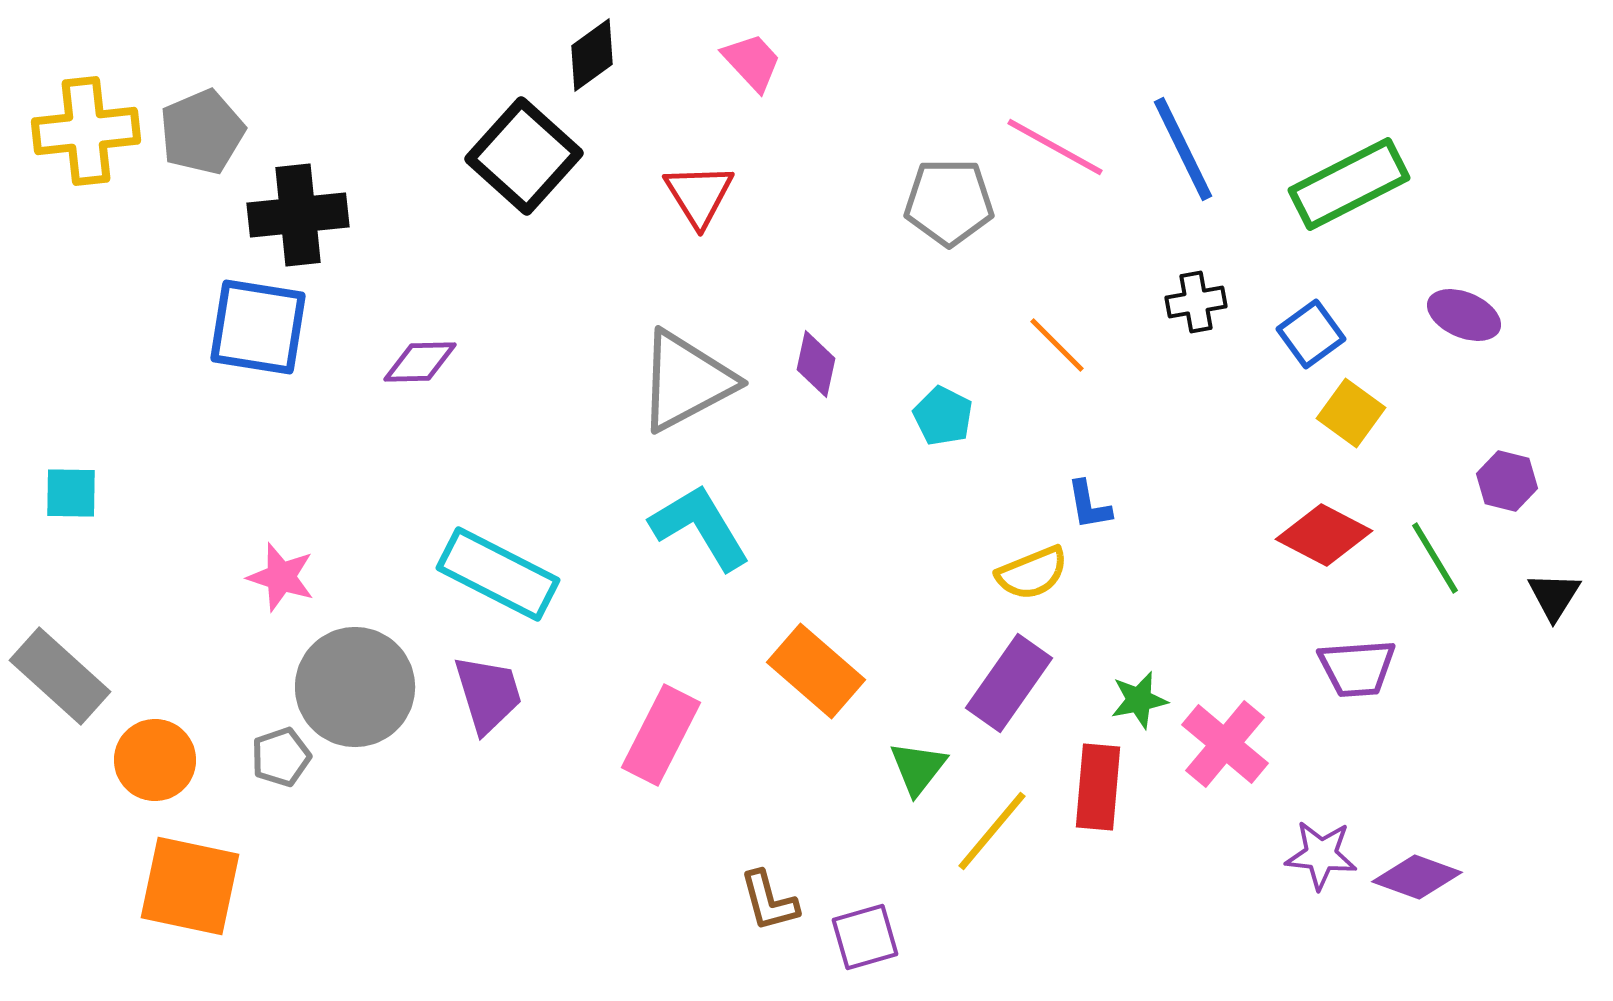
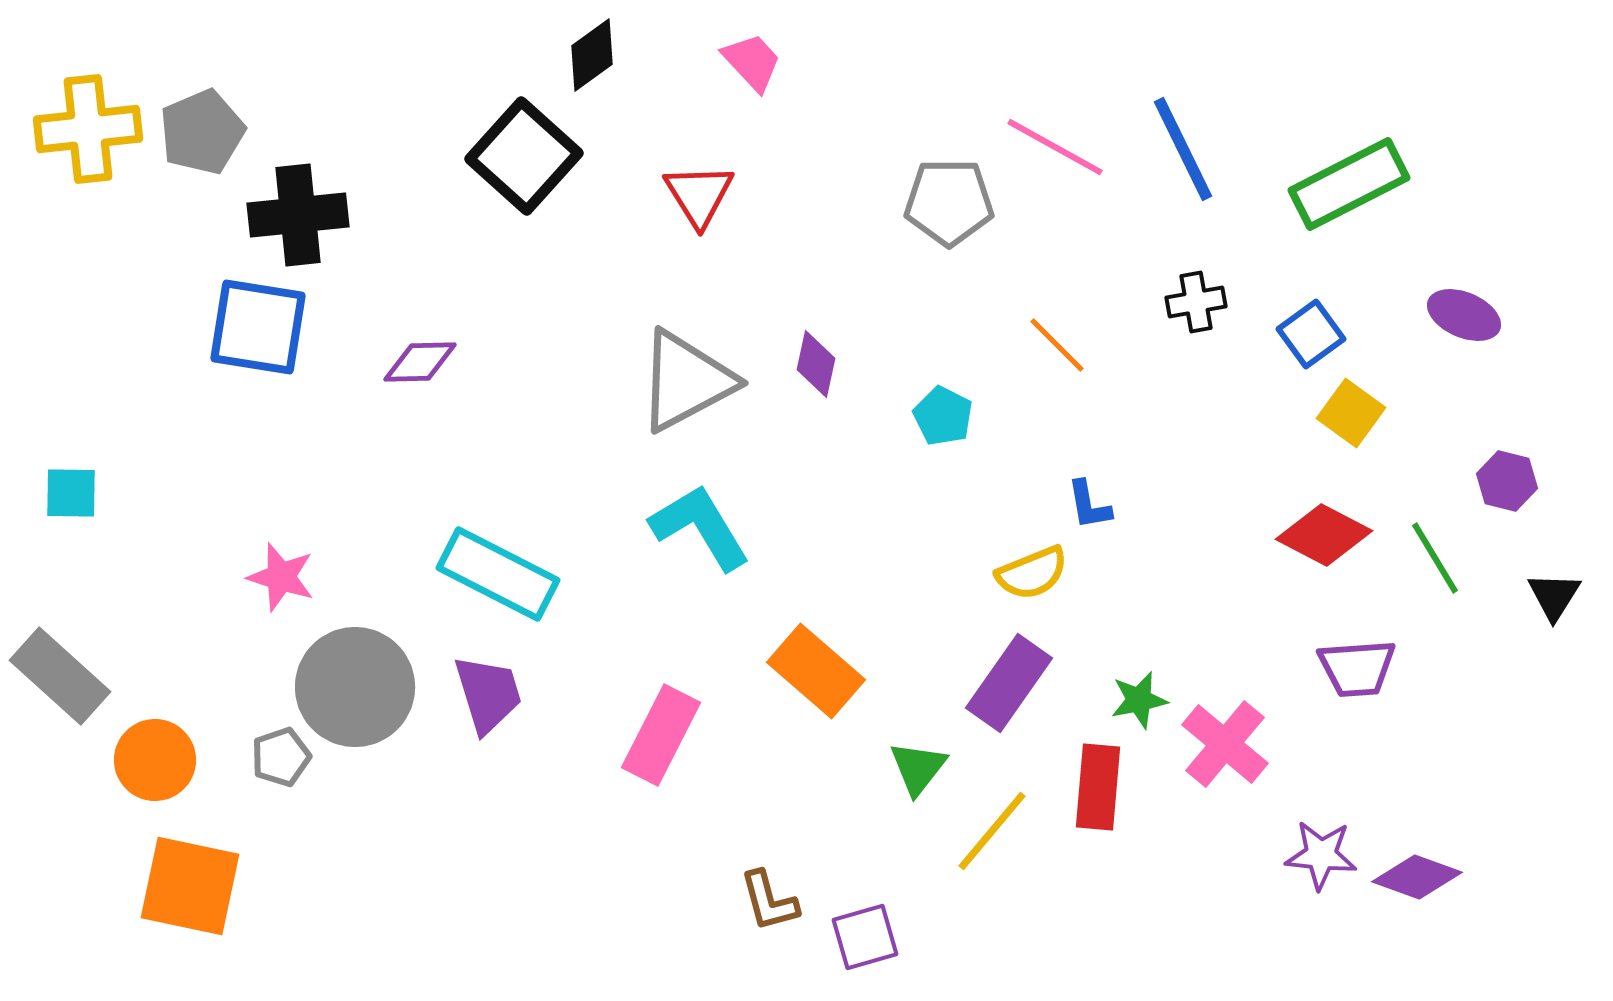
yellow cross at (86, 131): moved 2 px right, 2 px up
